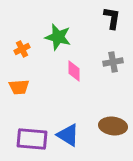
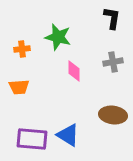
orange cross: rotated 21 degrees clockwise
brown ellipse: moved 11 px up
